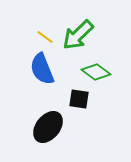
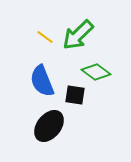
blue semicircle: moved 12 px down
black square: moved 4 px left, 4 px up
black ellipse: moved 1 px right, 1 px up
